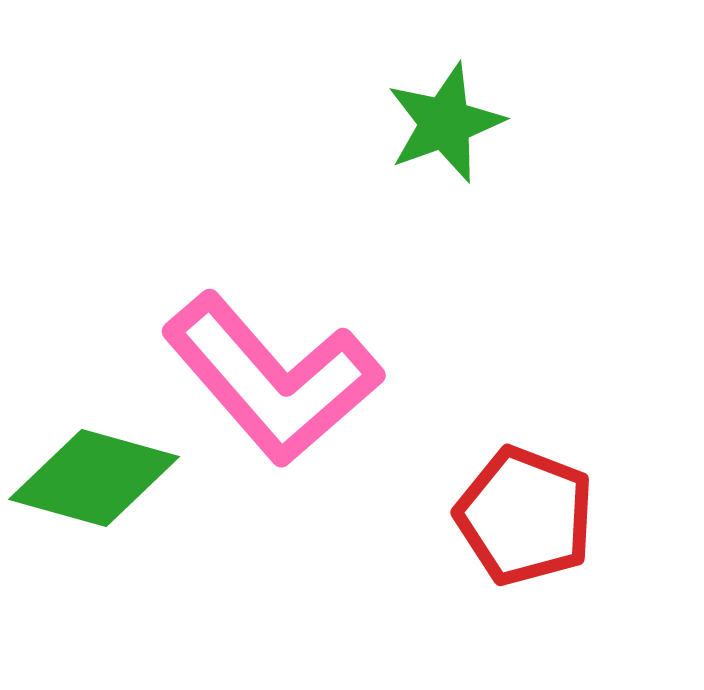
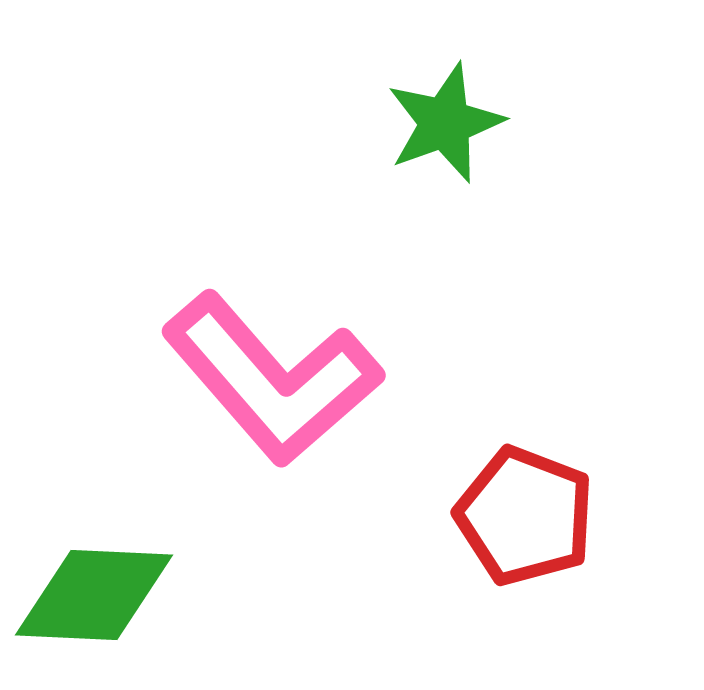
green diamond: moved 117 px down; rotated 13 degrees counterclockwise
